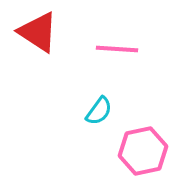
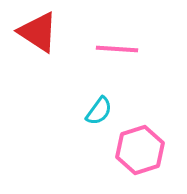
pink hexagon: moved 3 px left, 1 px up; rotated 6 degrees counterclockwise
